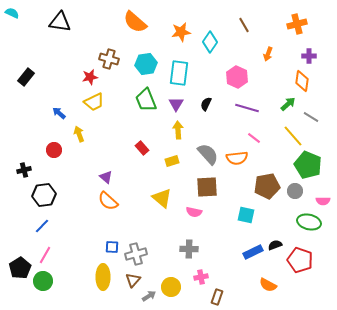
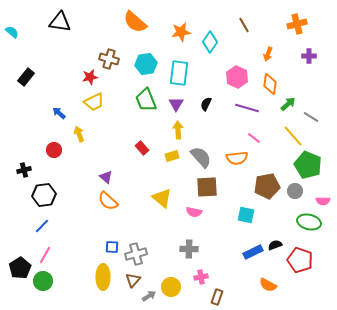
cyan semicircle at (12, 13): moved 19 px down; rotated 16 degrees clockwise
orange diamond at (302, 81): moved 32 px left, 3 px down
gray semicircle at (208, 154): moved 7 px left, 3 px down
yellow rectangle at (172, 161): moved 5 px up
